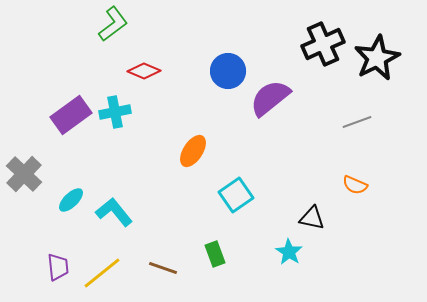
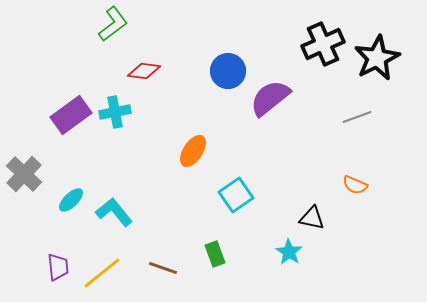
red diamond: rotated 16 degrees counterclockwise
gray line: moved 5 px up
